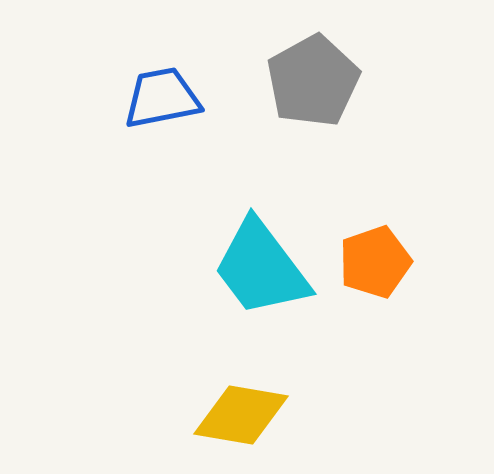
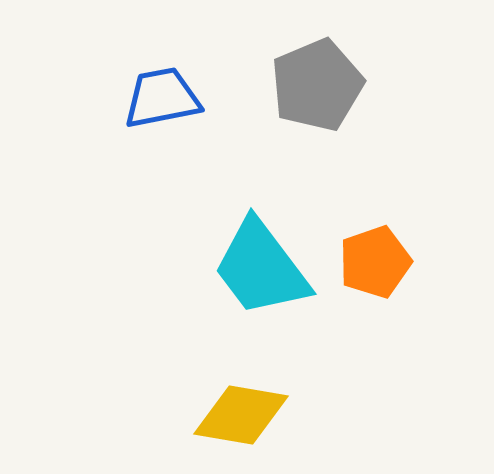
gray pentagon: moved 4 px right, 4 px down; rotated 6 degrees clockwise
